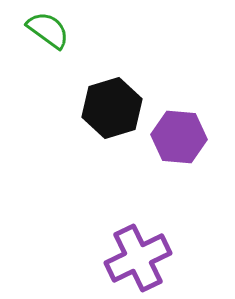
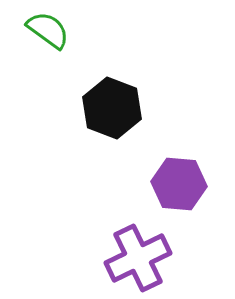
black hexagon: rotated 22 degrees counterclockwise
purple hexagon: moved 47 px down
